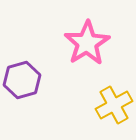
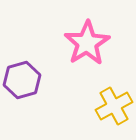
yellow cross: moved 1 px down
